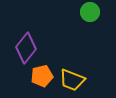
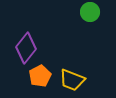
orange pentagon: moved 2 px left; rotated 15 degrees counterclockwise
